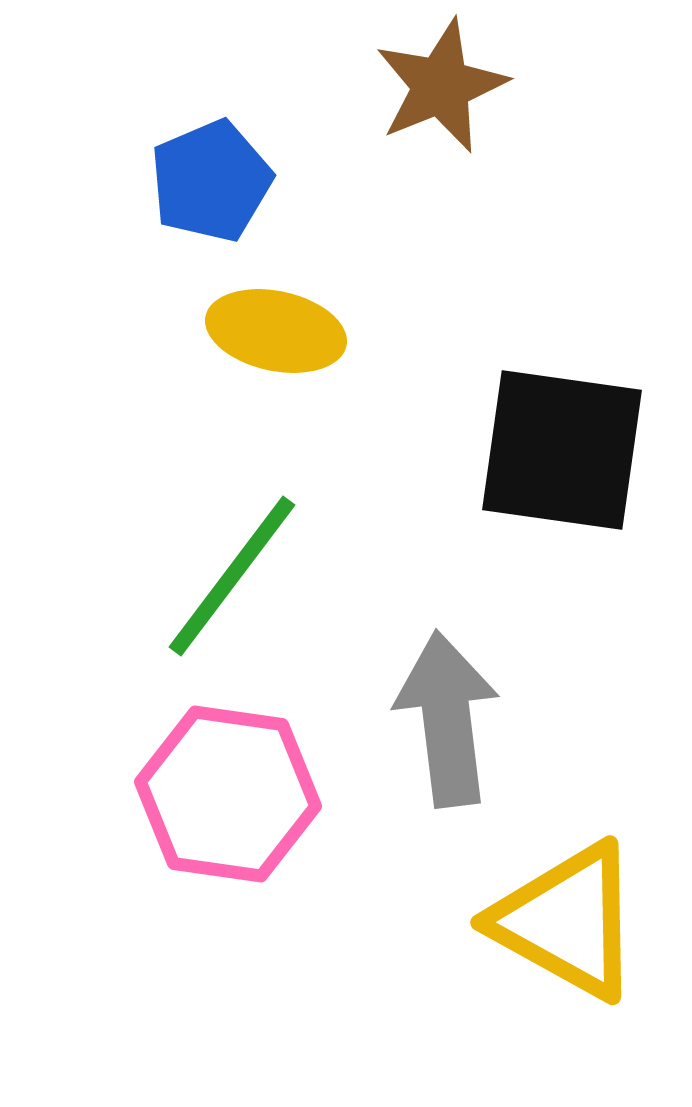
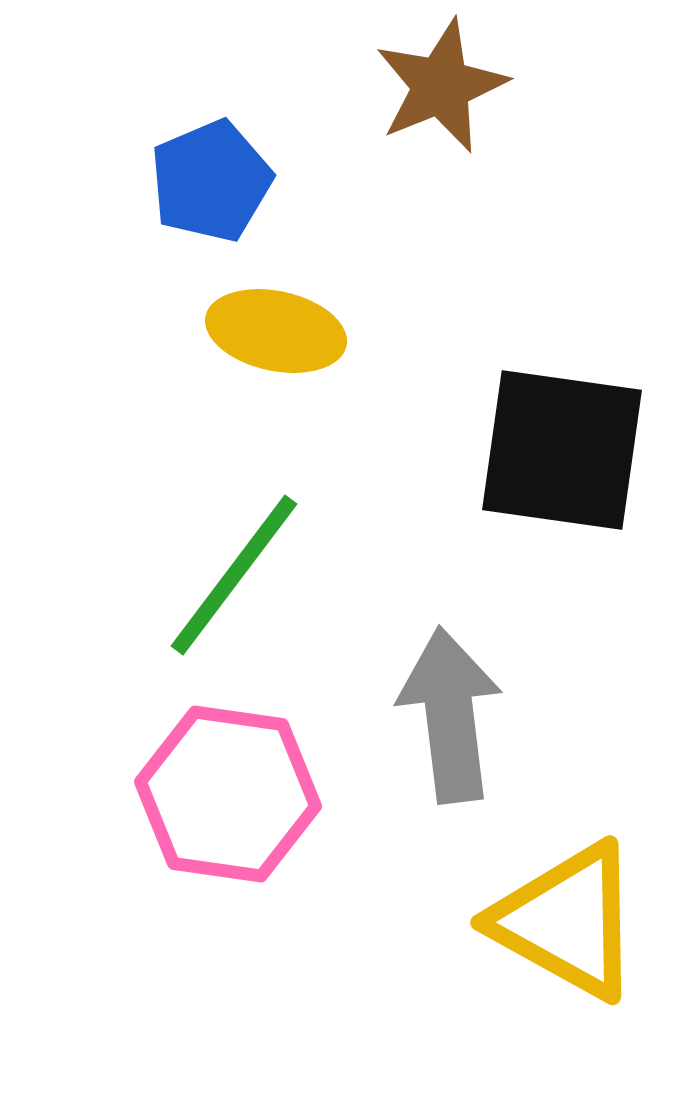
green line: moved 2 px right, 1 px up
gray arrow: moved 3 px right, 4 px up
